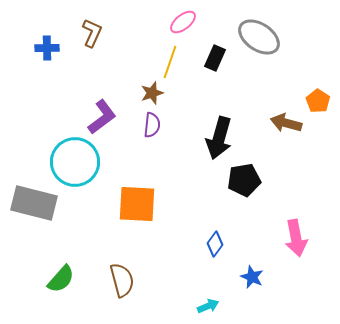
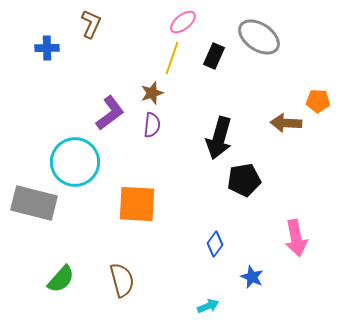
brown L-shape: moved 1 px left, 9 px up
black rectangle: moved 1 px left, 2 px up
yellow line: moved 2 px right, 4 px up
orange pentagon: rotated 30 degrees counterclockwise
purple L-shape: moved 8 px right, 4 px up
brown arrow: rotated 12 degrees counterclockwise
